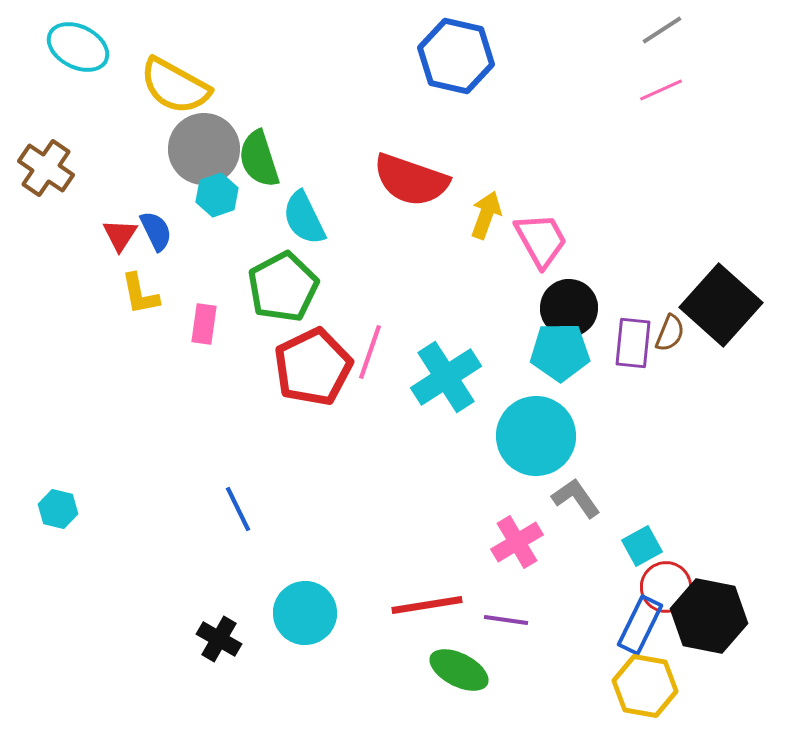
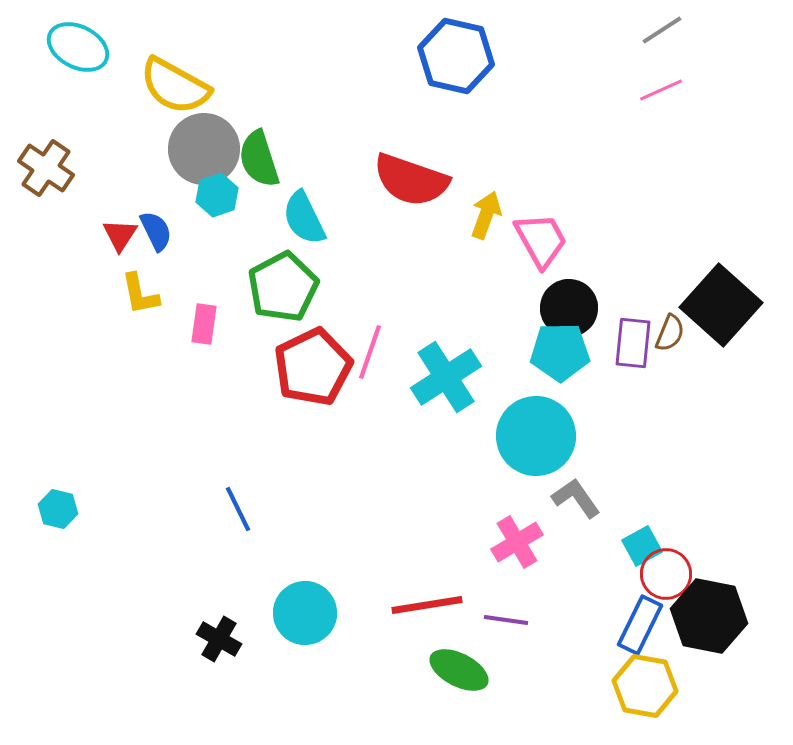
red circle at (666, 587): moved 13 px up
